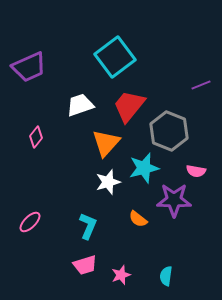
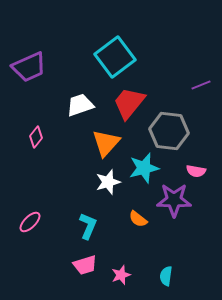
red trapezoid: moved 3 px up
gray hexagon: rotated 15 degrees counterclockwise
